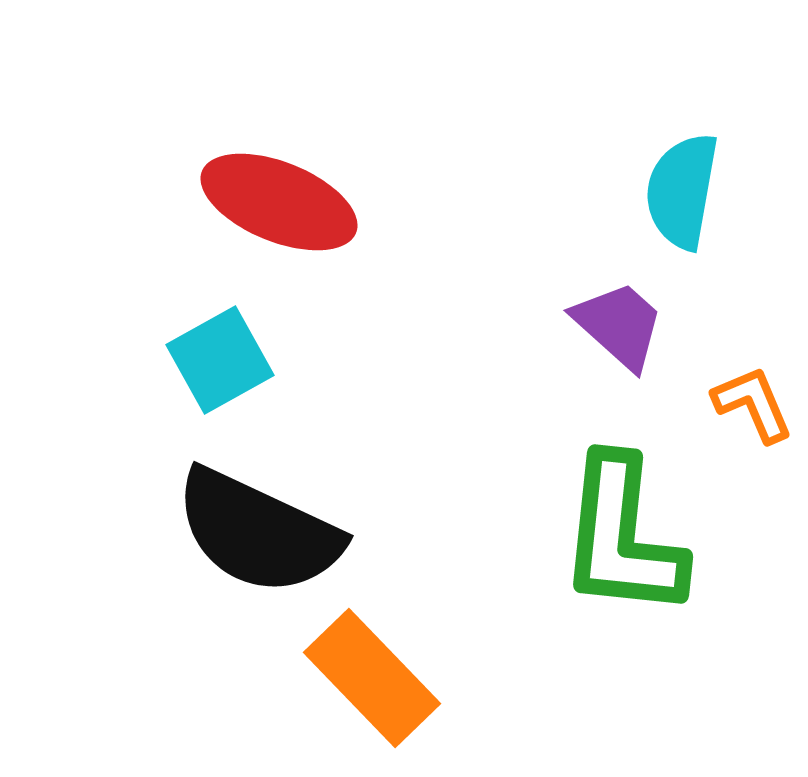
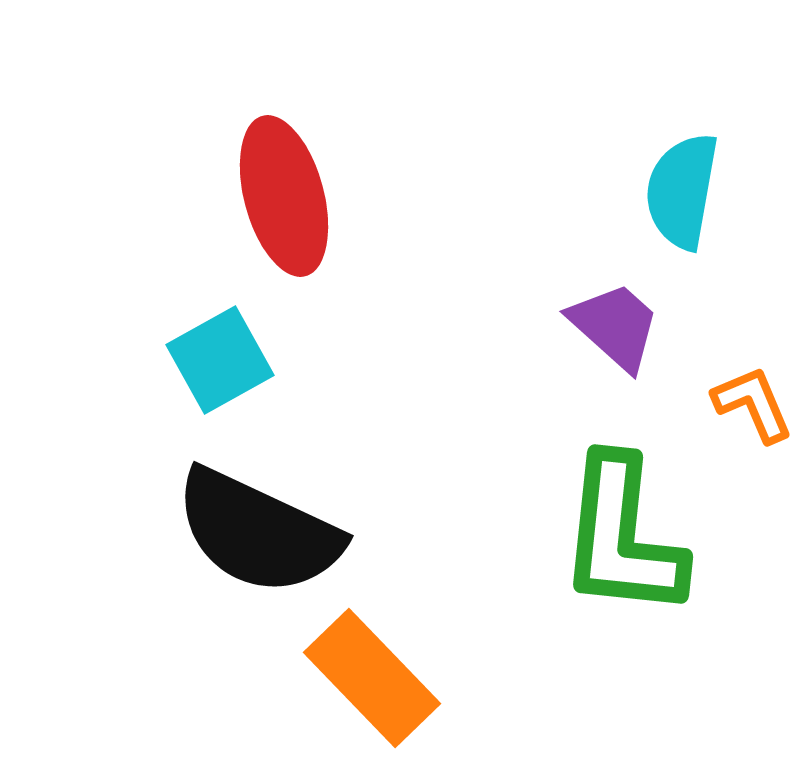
red ellipse: moved 5 px right, 6 px up; rotated 53 degrees clockwise
purple trapezoid: moved 4 px left, 1 px down
